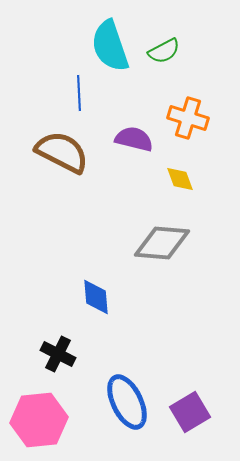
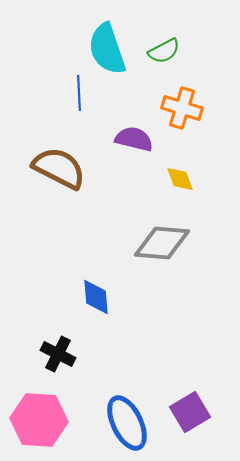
cyan semicircle: moved 3 px left, 3 px down
orange cross: moved 6 px left, 10 px up
brown semicircle: moved 3 px left, 16 px down
blue ellipse: moved 21 px down
pink hexagon: rotated 10 degrees clockwise
